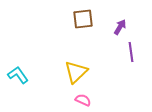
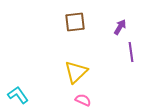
brown square: moved 8 px left, 3 px down
cyan L-shape: moved 20 px down
